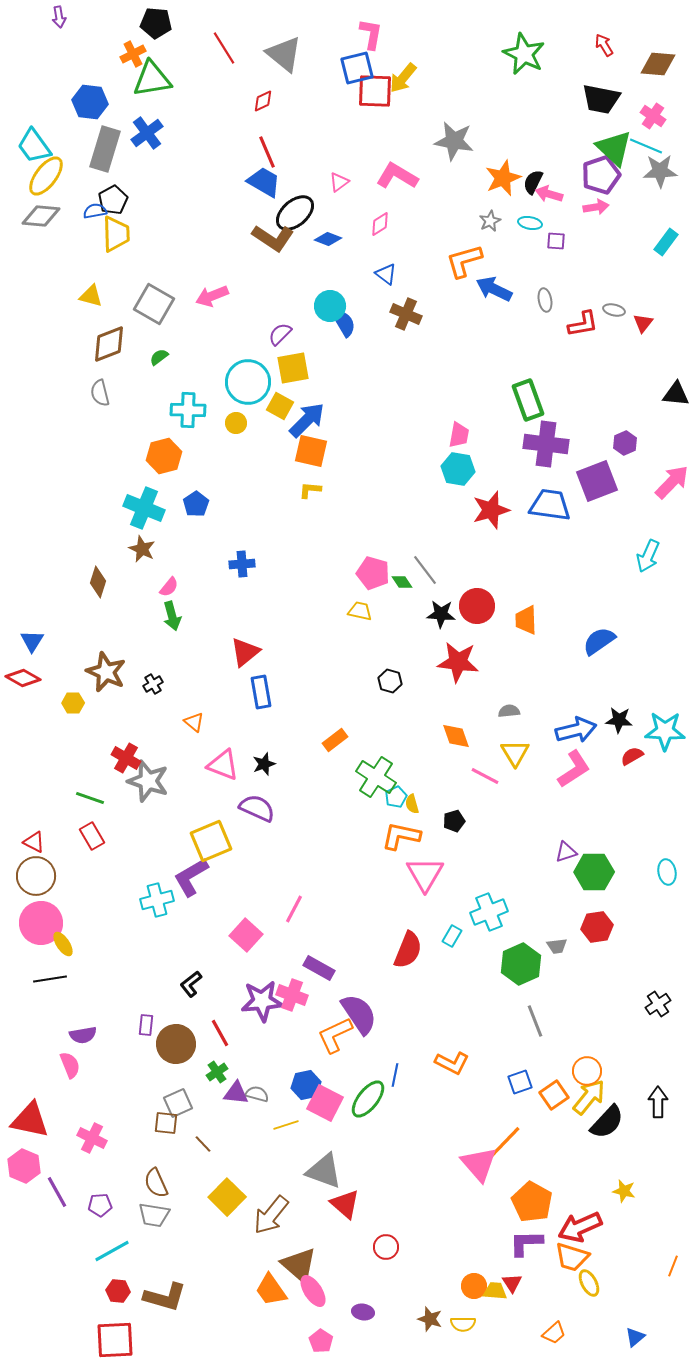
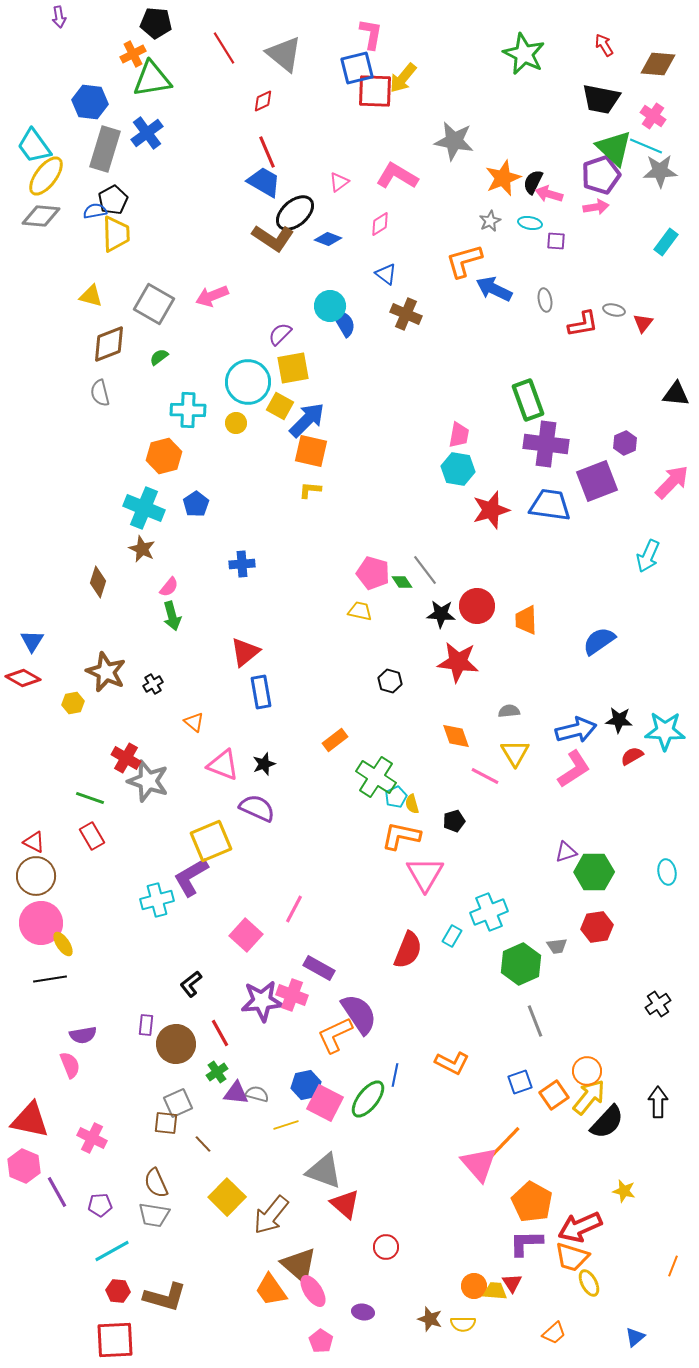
yellow hexagon at (73, 703): rotated 10 degrees counterclockwise
